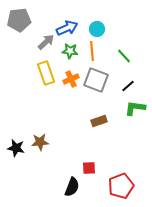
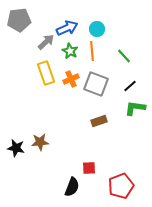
green star: rotated 21 degrees clockwise
gray square: moved 4 px down
black line: moved 2 px right
